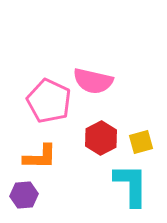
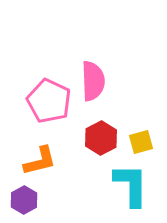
pink semicircle: rotated 105 degrees counterclockwise
orange L-shape: moved 4 px down; rotated 15 degrees counterclockwise
purple hexagon: moved 5 px down; rotated 24 degrees counterclockwise
